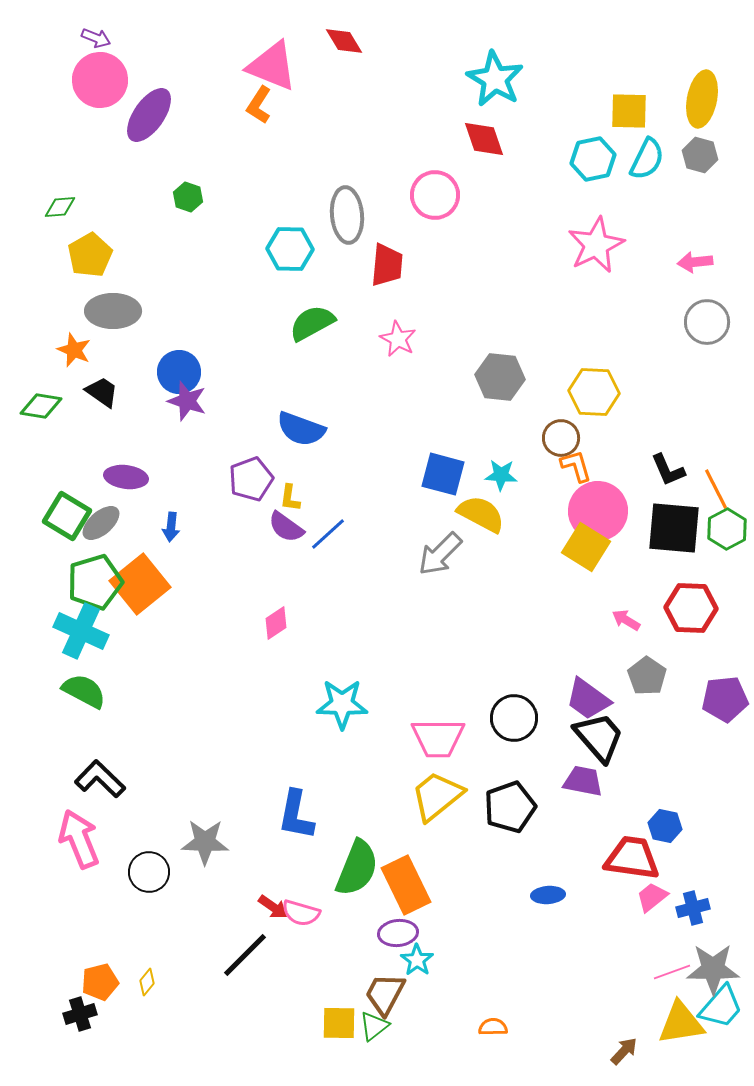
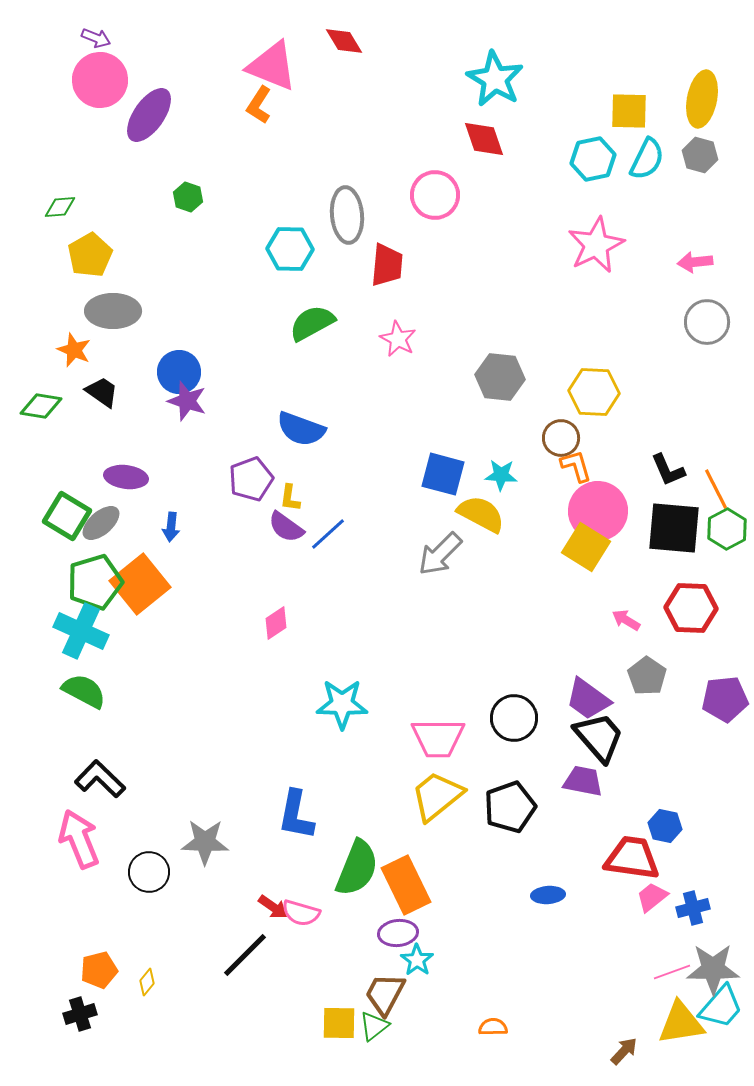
orange pentagon at (100, 982): moved 1 px left, 12 px up
